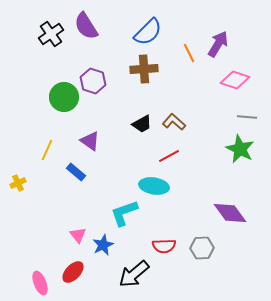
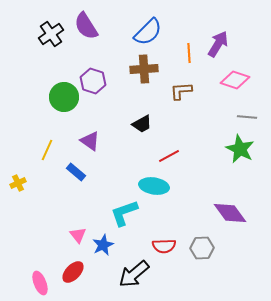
orange line: rotated 24 degrees clockwise
brown L-shape: moved 7 px right, 31 px up; rotated 45 degrees counterclockwise
